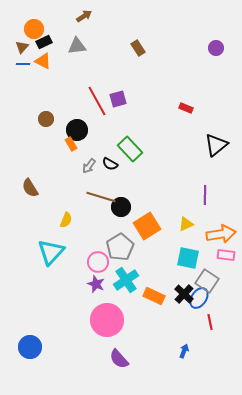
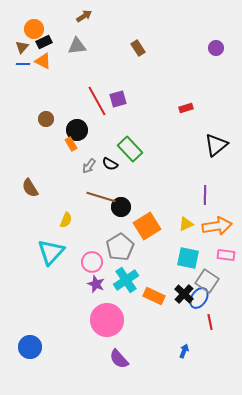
red rectangle at (186, 108): rotated 40 degrees counterclockwise
orange arrow at (221, 234): moved 4 px left, 8 px up
pink circle at (98, 262): moved 6 px left
